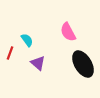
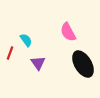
cyan semicircle: moved 1 px left
purple triangle: rotated 14 degrees clockwise
